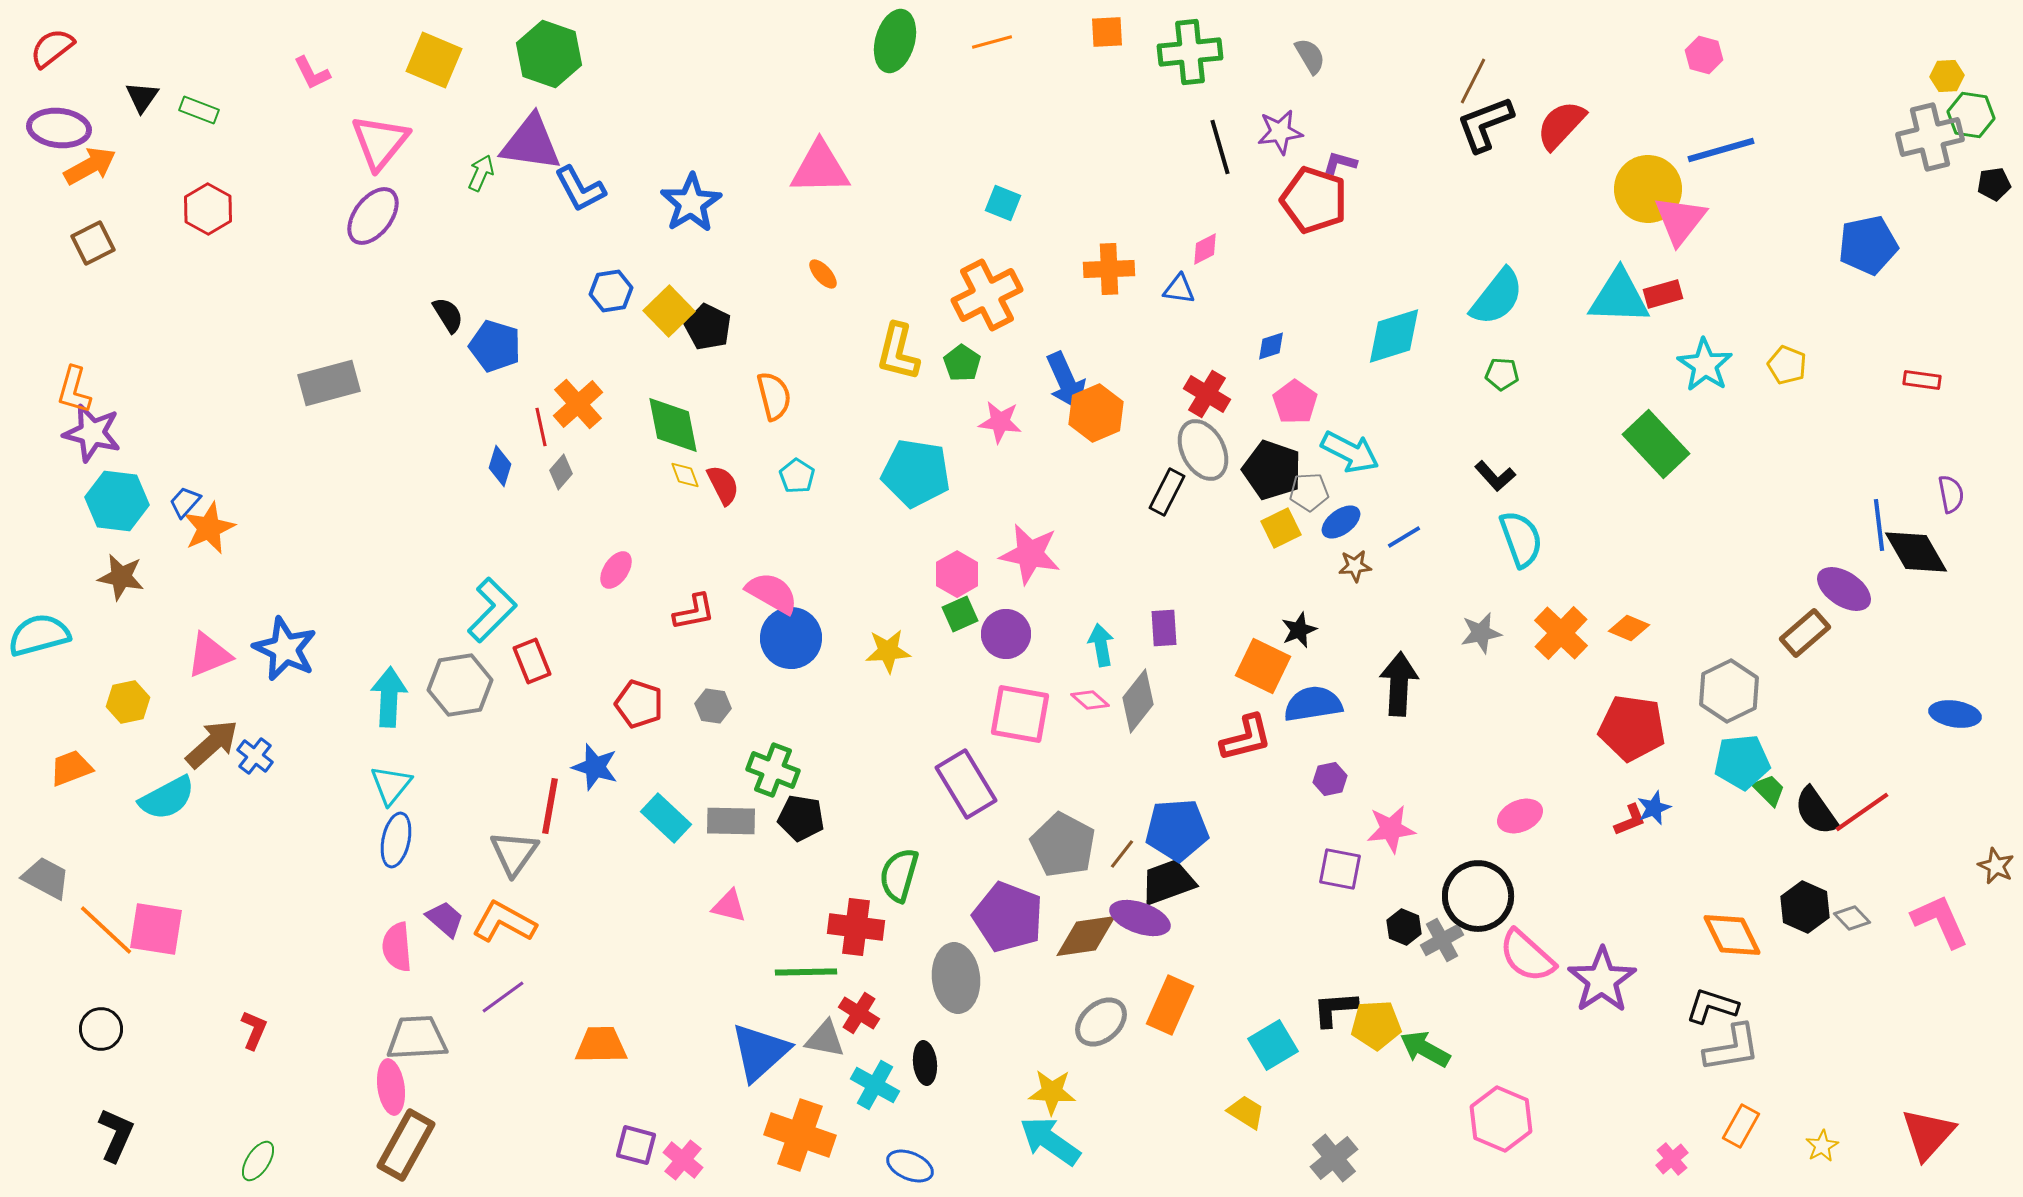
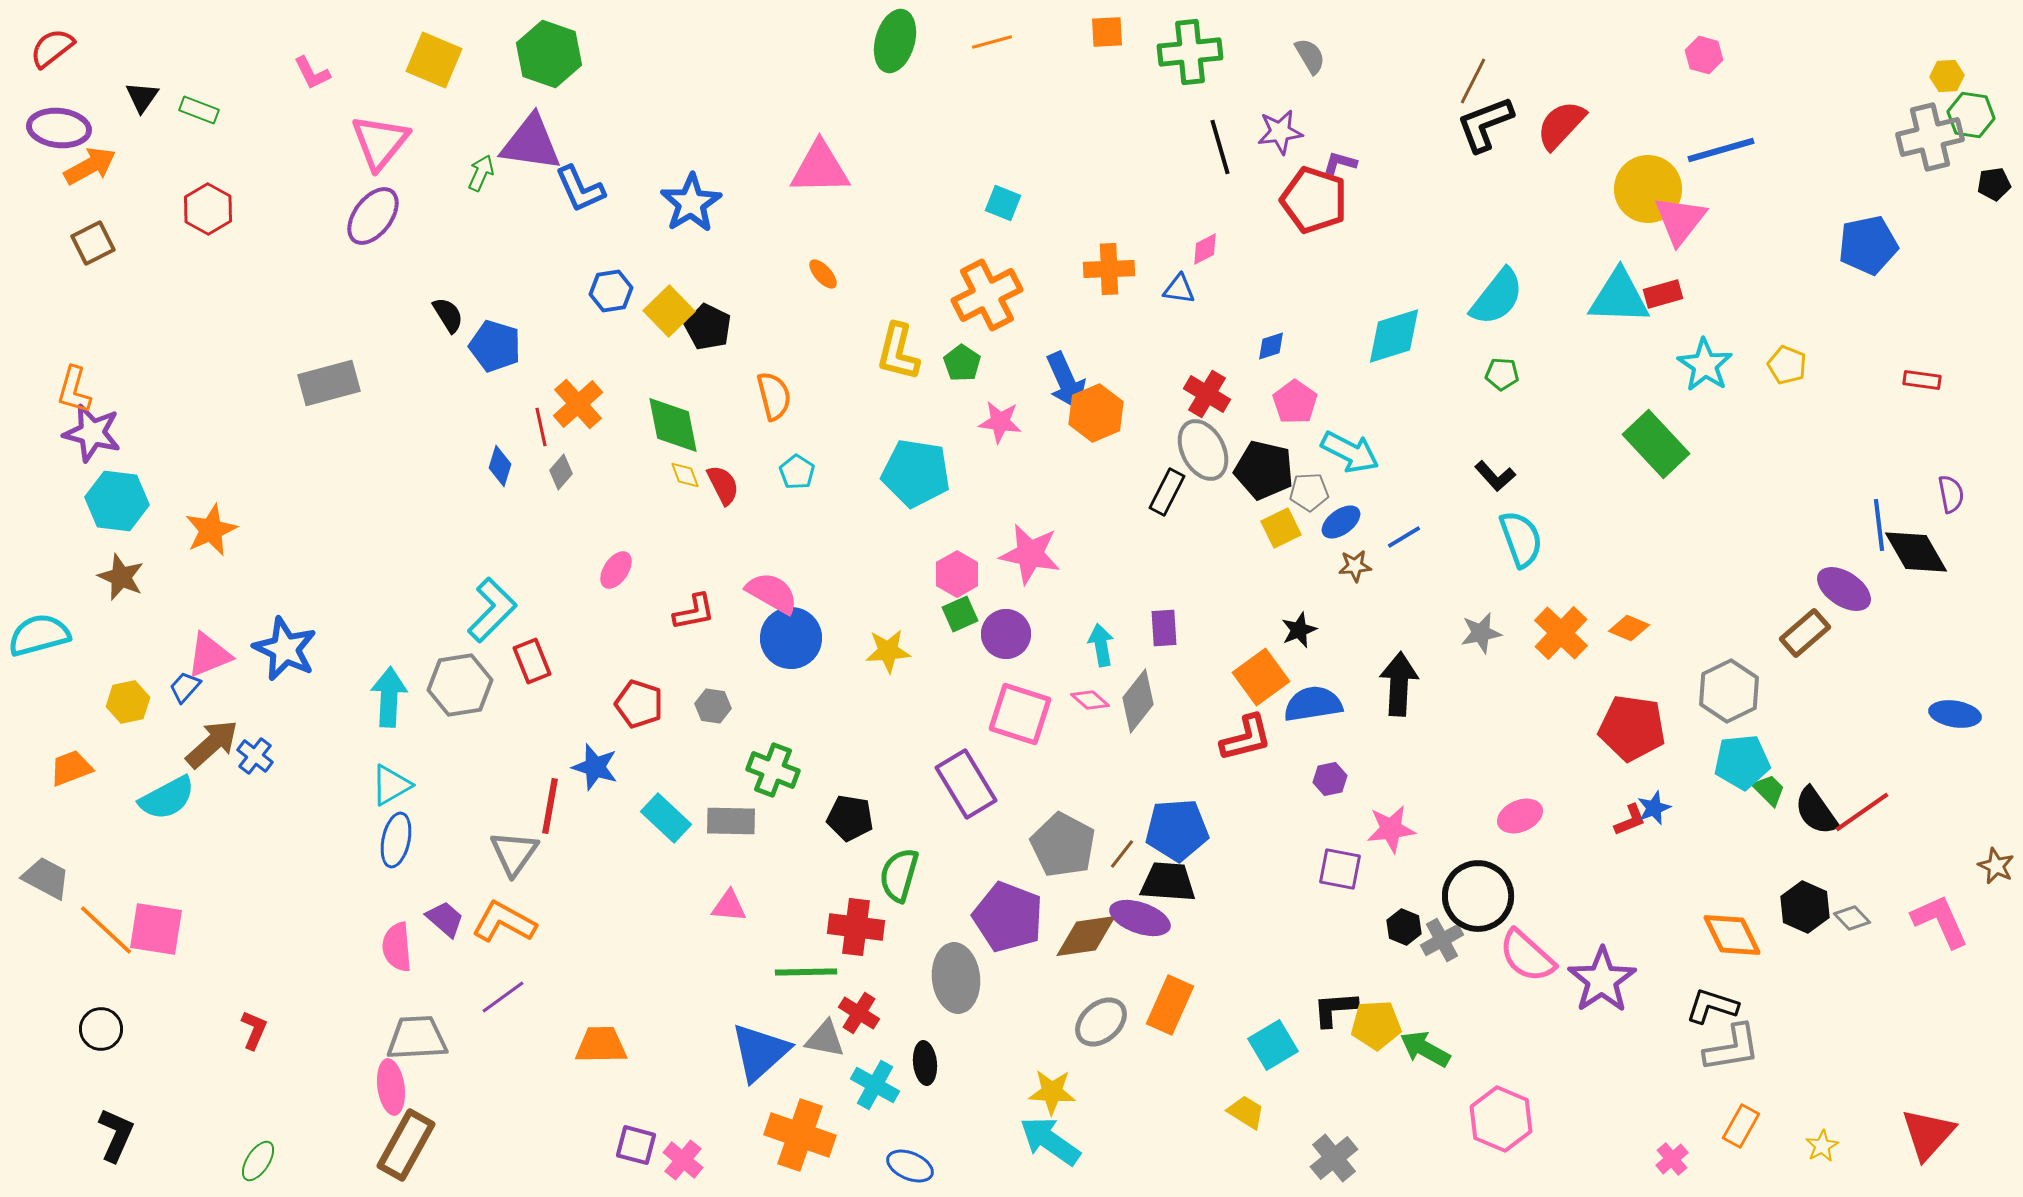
blue L-shape at (580, 189): rotated 4 degrees clockwise
black pentagon at (1272, 470): moved 8 px left; rotated 6 degrees counterclockwise
cyan pentagon at (797, 476): moved 4 px up
blue trapezoid at (185, 502): moved 185 px down
orange star at (209, 528): moved 2 px right, 2 px down
brown star at (121, 577): rotated 12 degrees clockwise
orange square at (1263, 666): moved 2 px left, 11 px down; rotated 28 degrees clockwise
pink square at (1020, 714): rotated 8 degrees clockwise
cyan triangle at (391, 785): rotated 21 degrees clockwise
black pentagon at (801, 818): moved 49 px right
black trapezoid at (1168, 882): rotated 24 degrees clockwise
pink triangle at (729, 906): rotated 9 degrees counterclockwise
